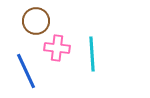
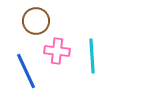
pink cross: moved 3 px down
cyan line: moved 2 px down
